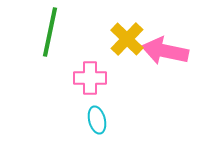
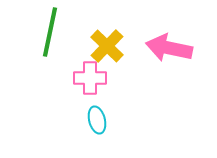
yellow cross: moved 20 px left, 7 px down
pink arrow: moved 4 px right, 3 px up
